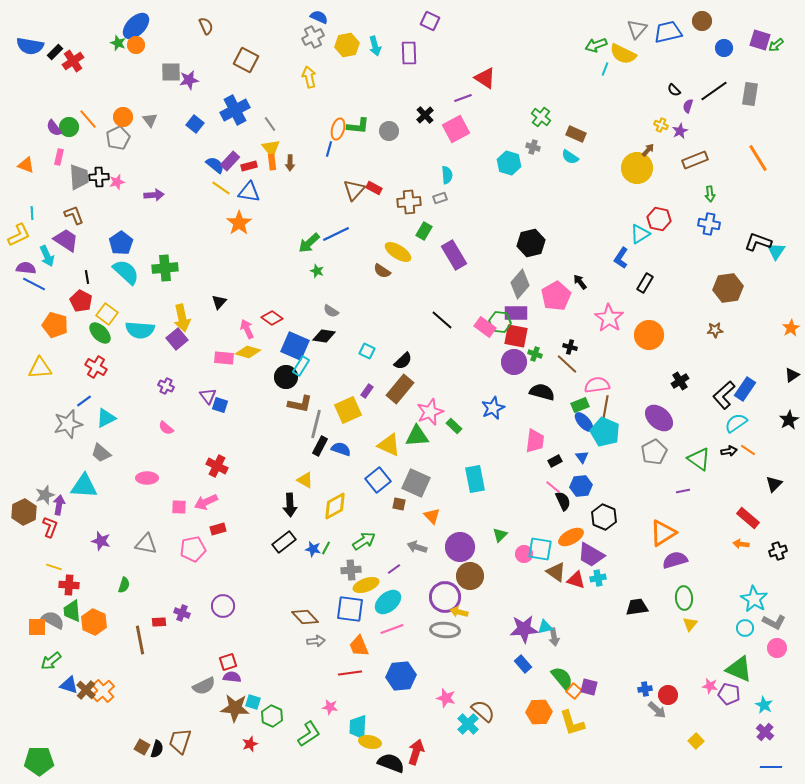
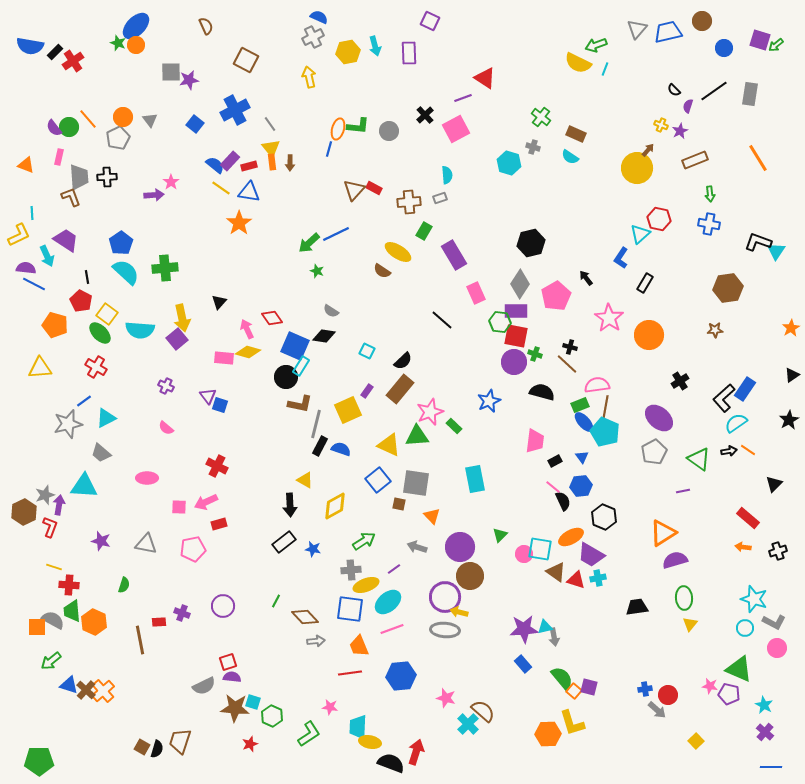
yellow hexagon at (347, 45): moved 1 px right, 7 px down
yellow semicircle at (623, 54): moved 45 px left, 9 px down
black cross at (99, 177): moved 8 px right
pink star at (117, 182): moved 54 px right; rotated 21 degrees counterclockwise
brown L-shape at (74, 215): moved 3 px left, 18 px up
cyan triangle at (640, 234): rotated 10 degrees counterclockwise
black arrow at (580, 282): moved 6 px right, 4 px up
gray diamond at (520, 284): rotated 8 degrees counterclockwise
purple rectangle at (516, 313): moved 2 px up
red diamond at (272, 318): rotated 20 degrees clockwise
pink rectangle at (485, 327): moved 9 px left, 34 px up; rotated 30 degrees clockwise
black L-shape at (724, 395): moved 3 px down
blue star at (493, 408): moved 4 px left, 7 px up
gray square at (416, 483): rotated 16 degrees counterclockwise
red rectangle at (218, 529): moved 1 px right, 5 px up
orange arrow at (741, 544): moved 2 px right, 3 px down
green line at (326, 548): moved 50 px left, 53 px down
cyan star at (754, 599): rotated 12 degrees counterclockwise
orange hexagon at (539, 712): moved 9 px right, 22 px down
